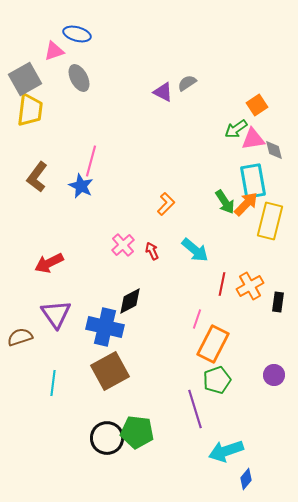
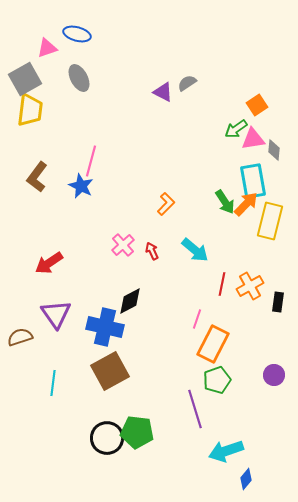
pink triangle at (54, 51): moved 7 px left, 3 px up
gray diamond at (274, 150): rotated 20 degrees clockwise
red arrow at (49, 263): rotated 8 degrees counterclockwise
